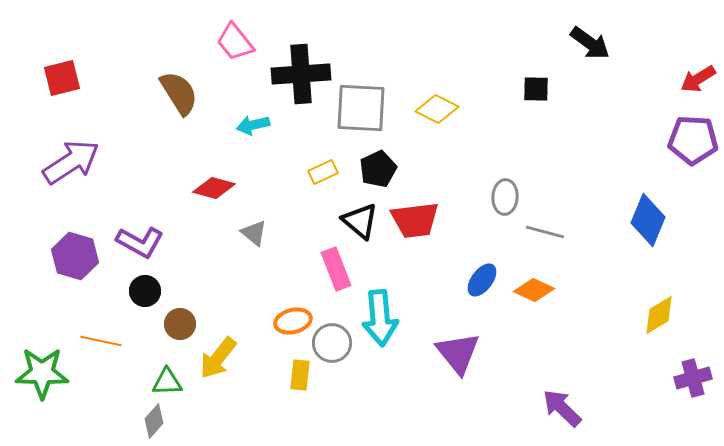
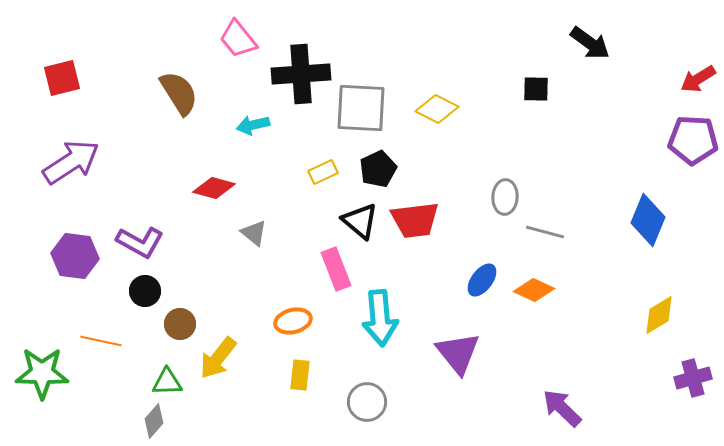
pink trapezoid at (235, 42): moved 3 px right, 3 px up
purple hexagon at (75, 256): rotated 9 degrees counterclockwise
gray circle at (332, 343): moved 35 px right, 59 px down
